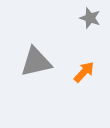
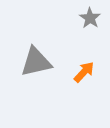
gray star: rotated 15 degrees clockwise
